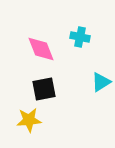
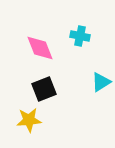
cyan cross: moved 1 px up
pink diamond: moved 1 px left, 1 px up
black square: rotated 10 degrees counterclockwise
